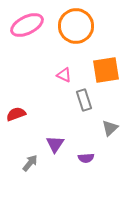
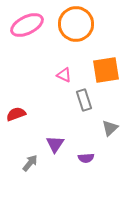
orange circle: moved 2 px up
